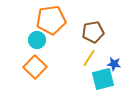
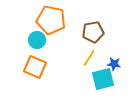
orange pentagon: rotated 20 degrees clockwise
orange square: rotated 20 degrees counterclockwise
